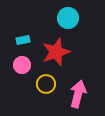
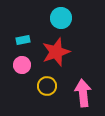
cyan circle: moved 7 px left
yellow circle: moved 1 px right, 2 px down
pink arrow: moved 5 px right, 1 px up; rotated 20 degrees counterclockwise
